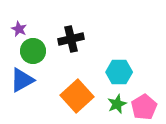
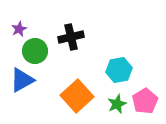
purple star: rotated 21 degrees clockwise
black cross: moved 2 px up
green circle: moved 2 px right
cyan hexagon: moved 2 px up; rotated 10 degrees counterclockwise
pink pentagon: moved 1 px right, 6 px up
